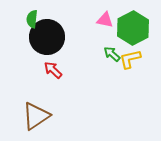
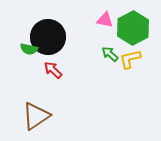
green semicircle: moved 3 px left, 30 px down; rotated 84 degrees counterclockwise
black circle: moved 1 px right
green arrow: moved 2 px left
